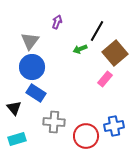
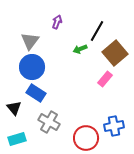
gray cross: moved 5 px left; rotated 25 degrees clockwise
red circle: moved 2 px down
